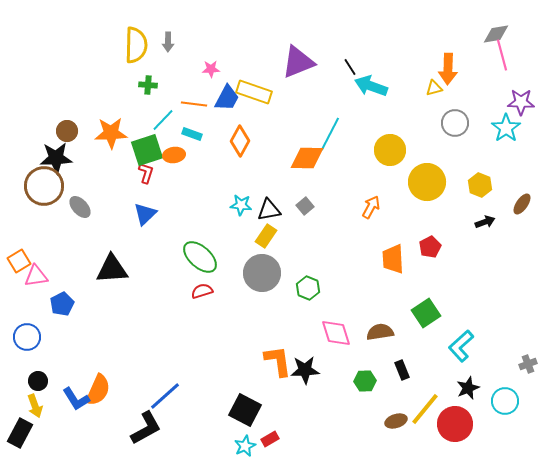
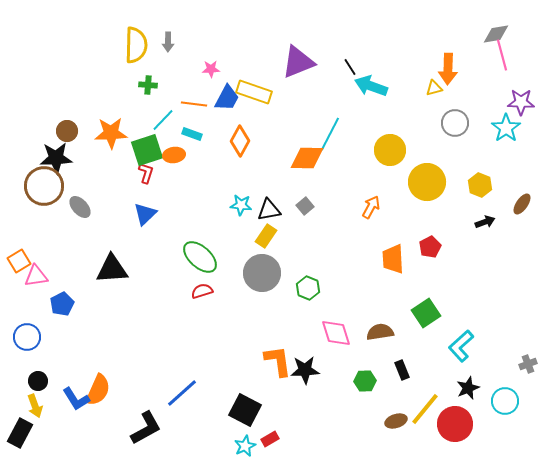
blue line at (165, 396): moved 17 px right, 3 px up
